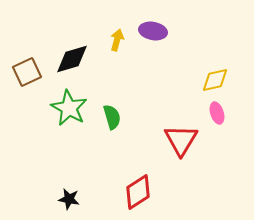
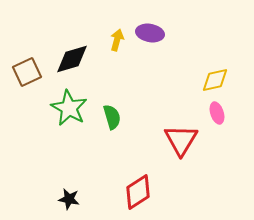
purple ellipse: moved 3 px left, 2 px down
